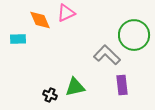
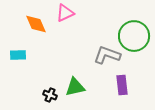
pink triangle: moved 1 px left
orange diamond: moved 4 px left, 4 px down
green circle: moved 1 px down
cyan rectangle: moved 16 px down
gray L-shape: rotated 24 degrees counterclockwise
